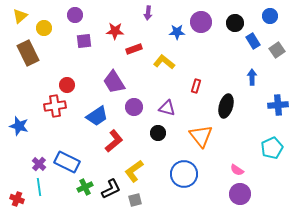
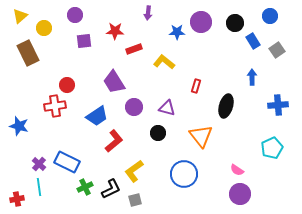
red cross at (17, 199): rotated 32 degrees counterclockwise
